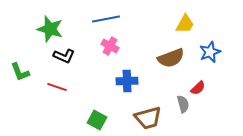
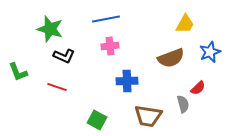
pink cross: rotated 36 degrees counterclockwise
green L-shape: moved 2 px left
brown trapezoid: moved 2 px up; rotated 24 degrees clockwise
